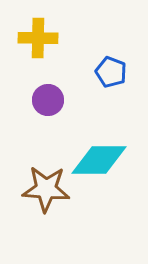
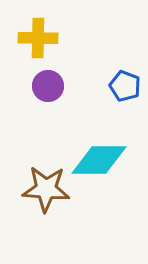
blue pentagon: moved 14 px right, 14 px down
purple circle: moved 14 px up
